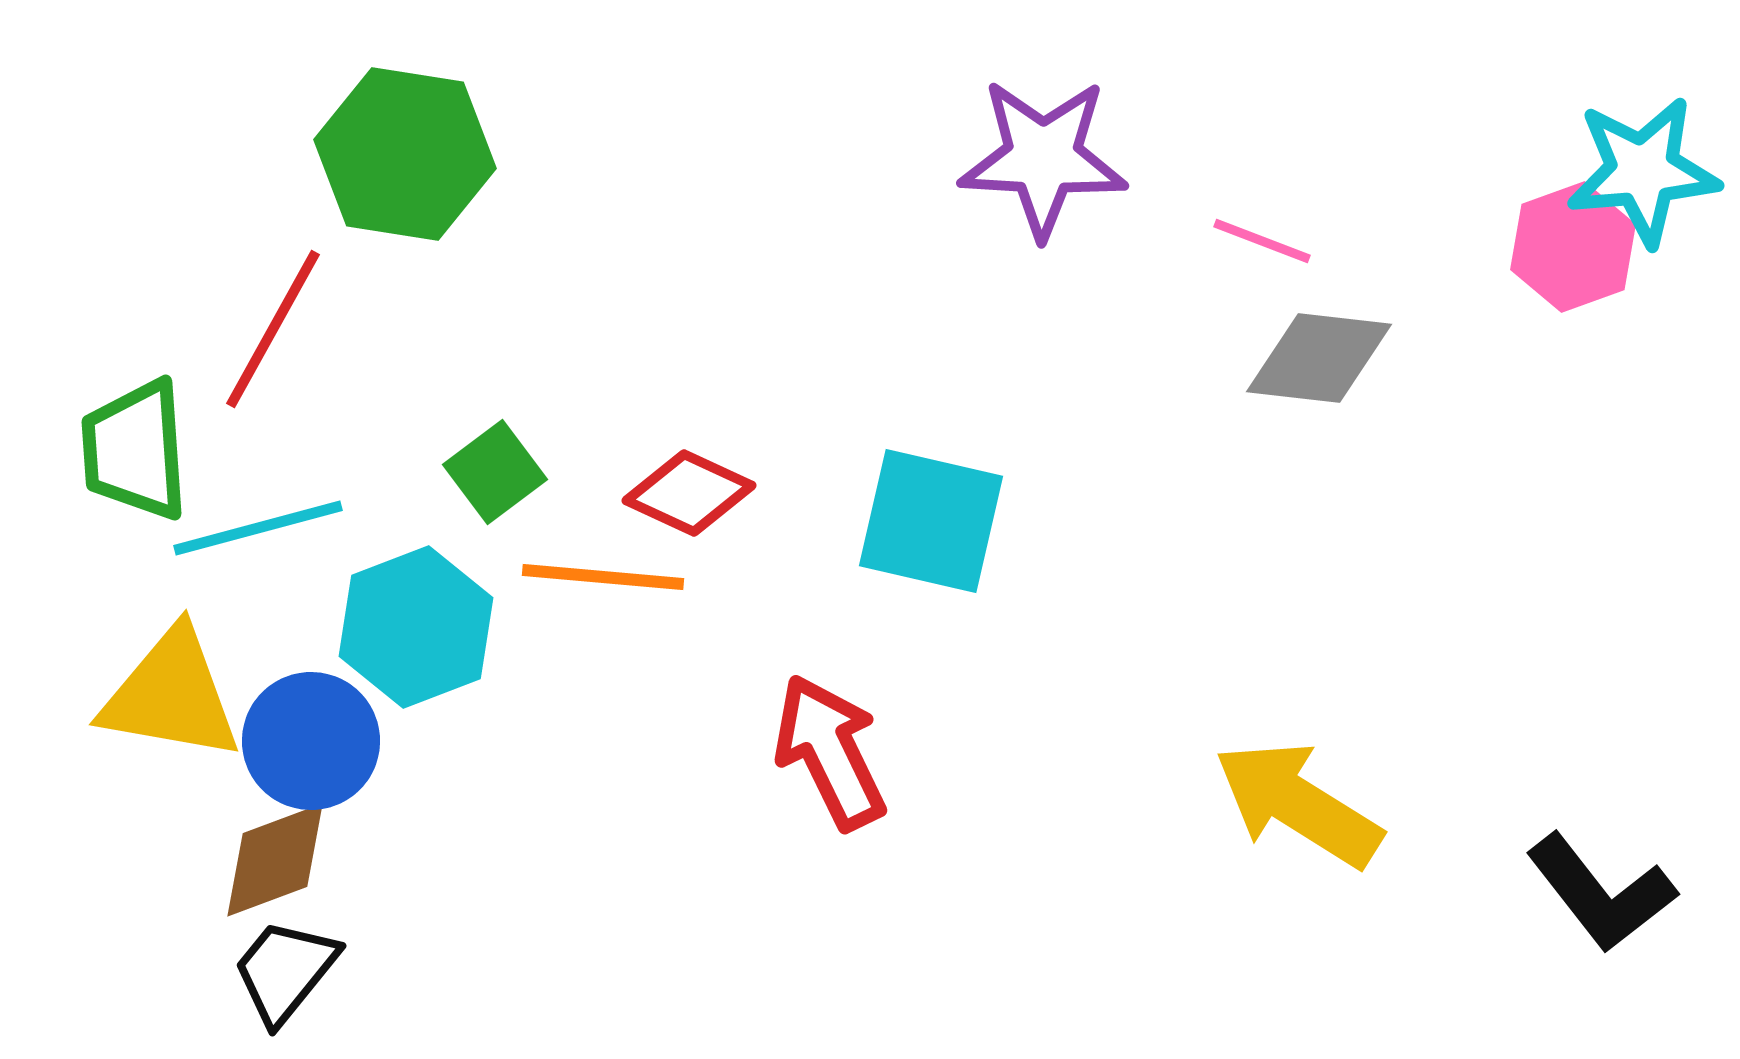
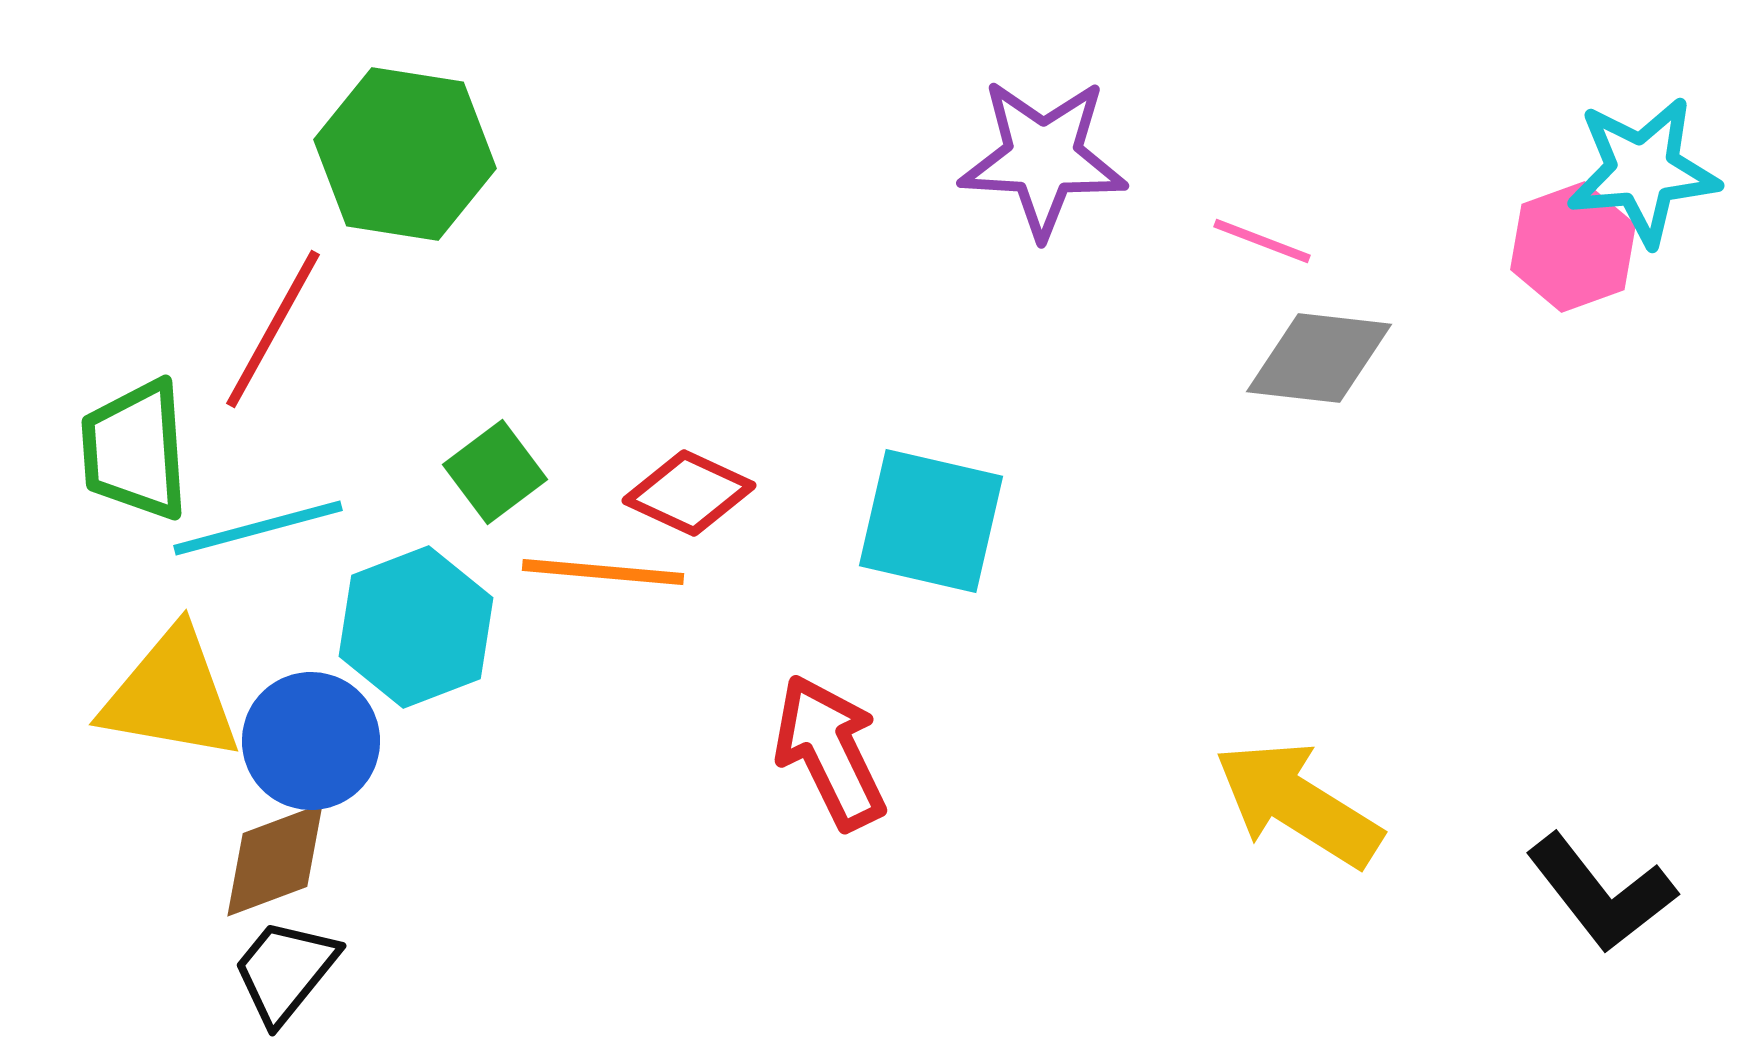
orange line: moved 5 px up
